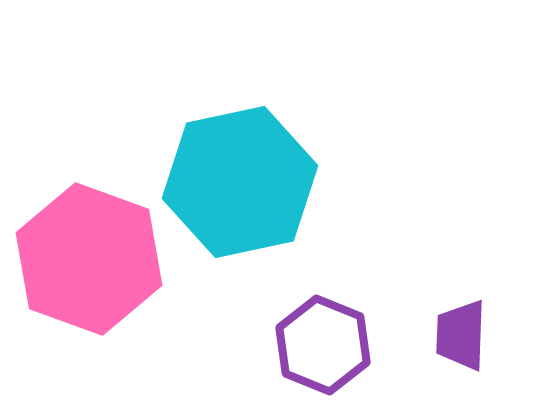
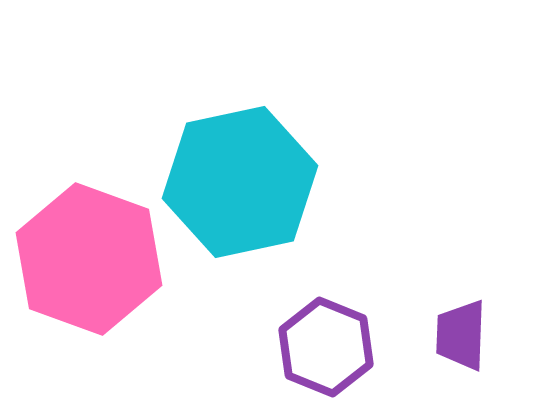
purple hexagon: moved 3 px right, 2 px down
